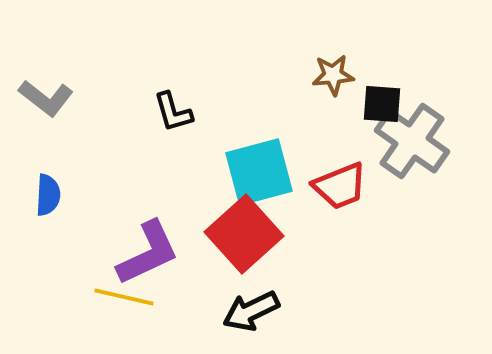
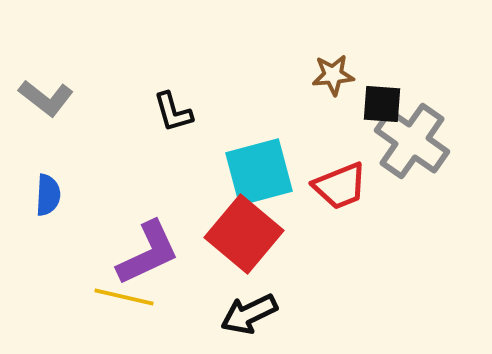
red square: rotated 8 degrees counterclockwise
black arrow: moved 2 px left, 3 px down
